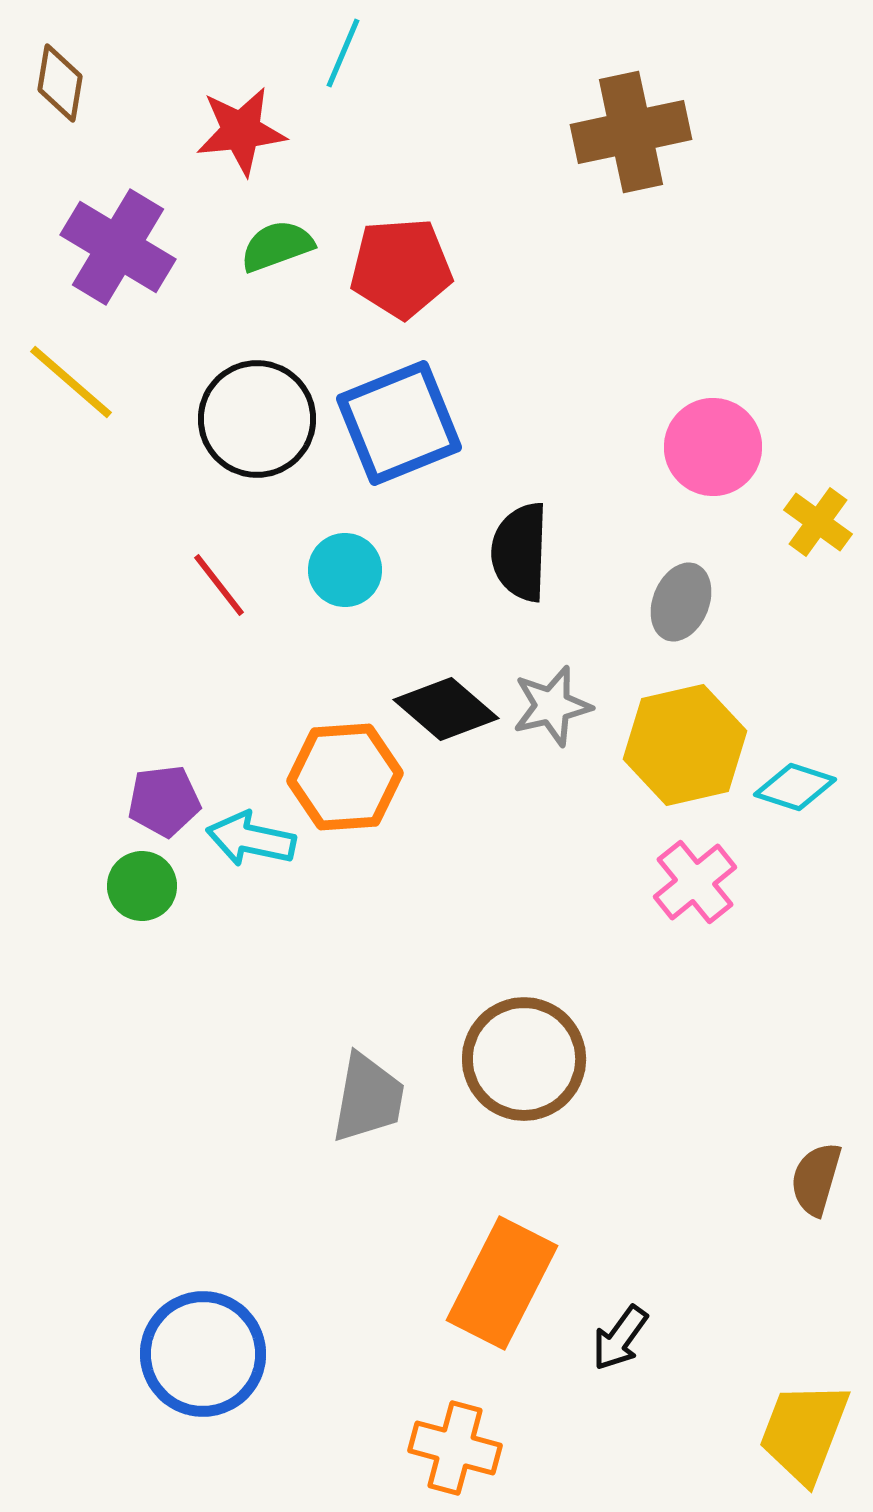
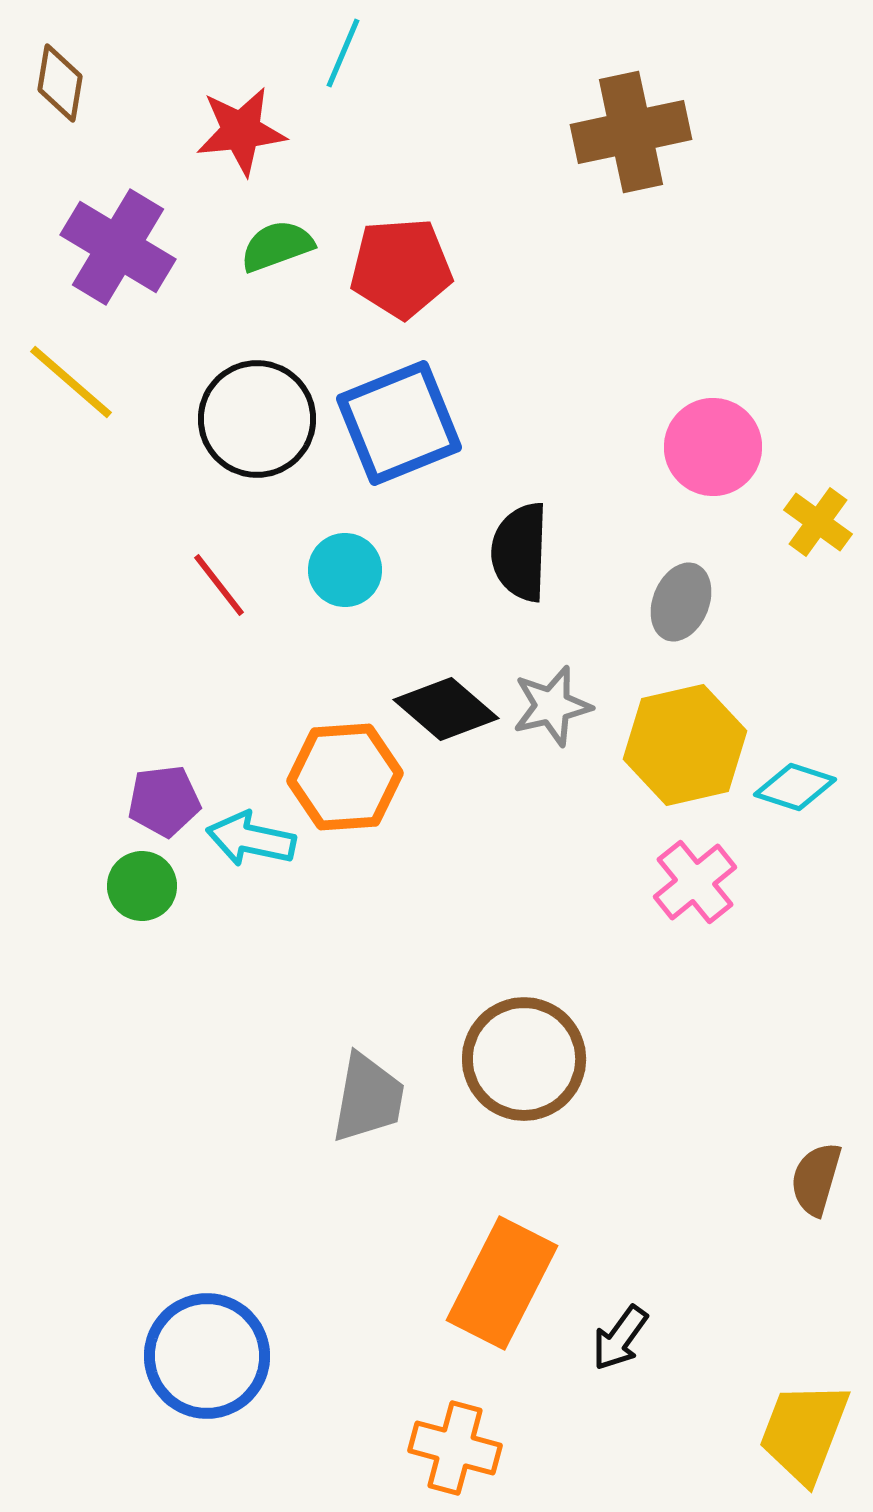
blue circle: moved 4 px right, 2 px down
